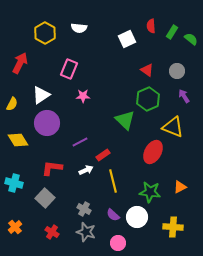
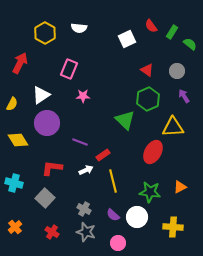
red semicircle: rotated 32 degrees counterclockwise
green semicircle: moved 1 px left, 5 px down
yellow triangle: rotated 25 degrees counterclockwise
purple line: rotated 49 degrees clockwise
